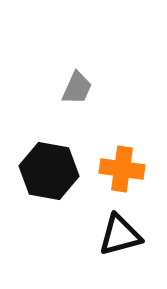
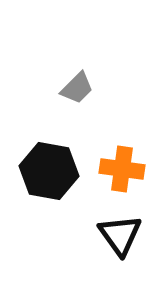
gray trapezoid: rotated 21 degrees clockwise
black triangle: rotated 51 degrees counterclockwise
